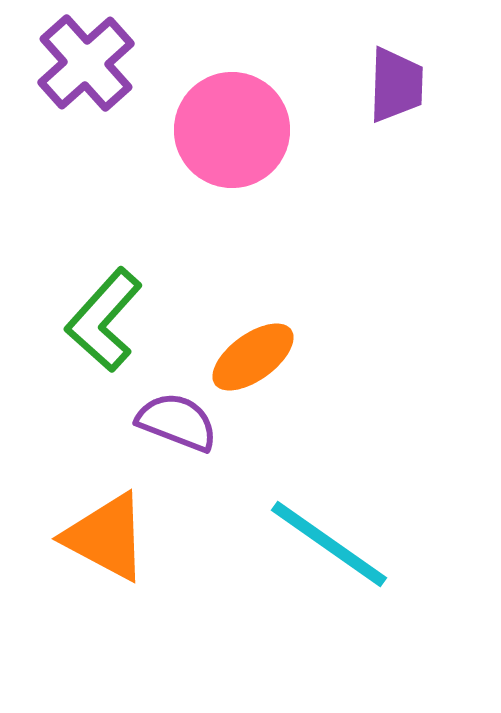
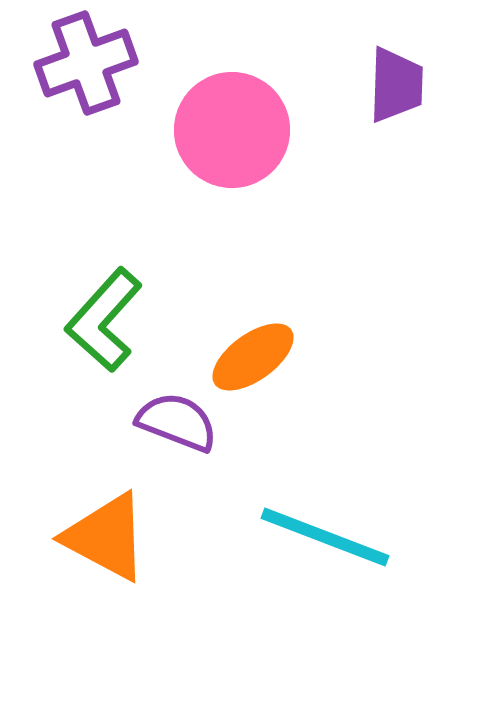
purple cross: rotated 22 degrees clockwise
cyan line: moved 4 px left, 7 px up; rotated 14 degrees counterclockwise
